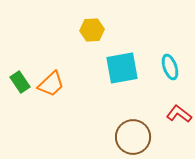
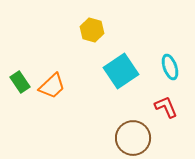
yellow hexagon: rotated 20 degrees clockwise
cyan square: moved 1 px left, 3 px down; rotated 24 degrees counterclockwise
orange trapezoid: moved 1 px right, 2 px down
red L-shape: moved 13 px left, 7 px up; rotated 30 degrees clockwise
brown circle: moved 1 px down
